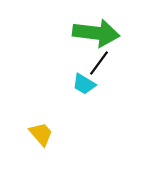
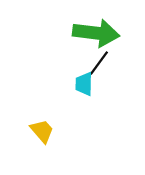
cyan trapezoid: rotated 60 degrees clockwise
yellow trapezoid: moved 1 px right, 3 px up
